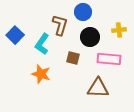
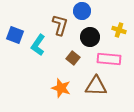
blue circle: moved 1 px left, 1 px up
yellow cross: rotated 24 degrees clockwise
blue square: rotated 24 degrees counterclockwise
cyan L-shape: moved 4 px left, 1 px down
brown square: rotated 24 degrees clockwise
orange star: moved 20 px right, 14 px down
brown triangle: moved 2 px left, 2 px up
